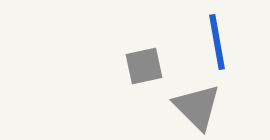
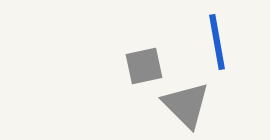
gray triangle: moved 11 px left, 2 px up
